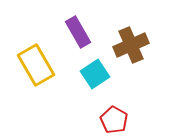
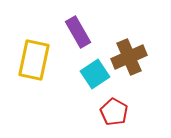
brown cross: moved 2 px left, 12 px down
yellow rectangle: moved 2 px left, 5 px up; rotated 42 degrees clockwise
red pentagon: moved 8 px up
